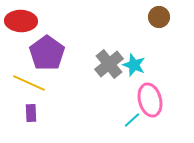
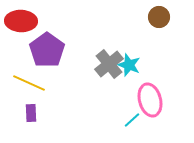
purple pentagon: moved 3 px up
cyan star: moved 5 px left
